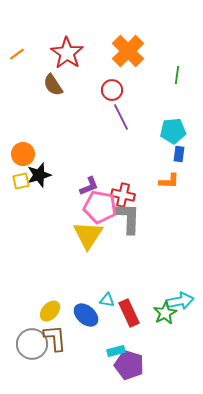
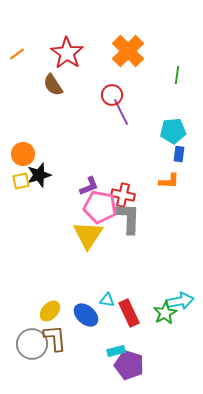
red circle: moved 5 px down
purple line: moved 5 px up
